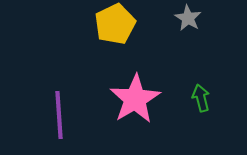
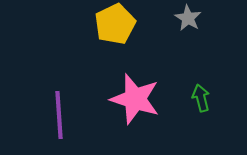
pink star: rotated 24 degrees counterclockwise
